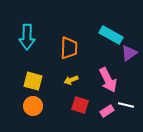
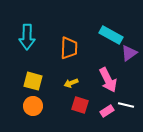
yellow arrow: moved 3 px down
